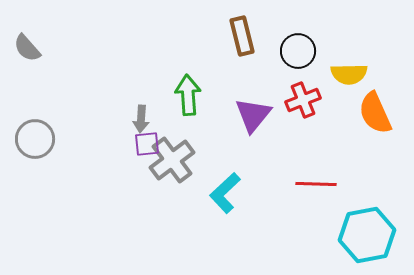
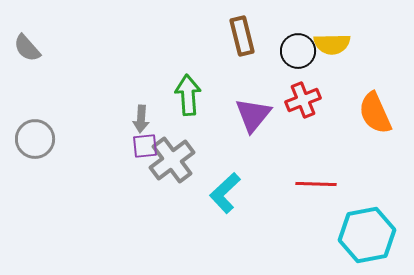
yellow semicircle: moved 17 px left, 30 px up
purple square: moved 2 px left, 2 px down
